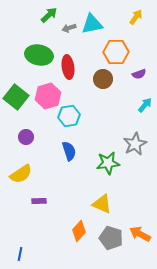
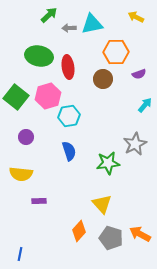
yellow arrow: rotated 98 degrees counterclockwise
gray arrow: rotated 16 degrees clockwise
green ellipse: moved 1 px down
yellow semicircle: rotated 40 degrees clockwise
yellow triangle: rotated 25 degrees clockwise
